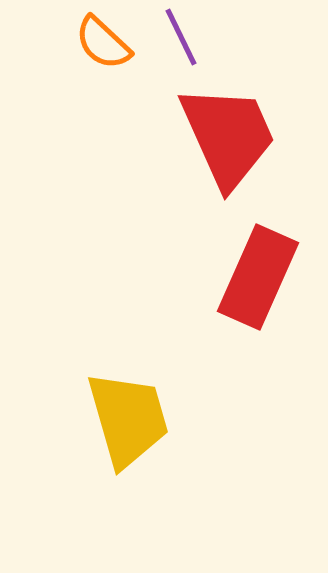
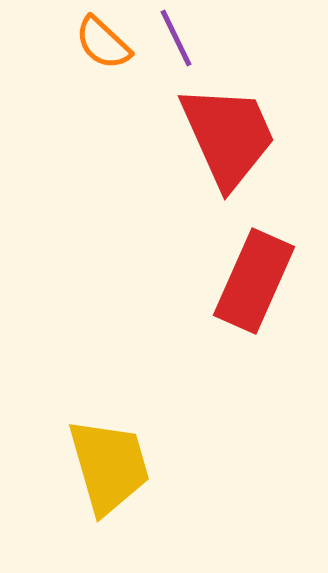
purple line: moved 5 px left, 1 px down
red rectangle: moved 4 px left, 4 px down
yellow trapezoid: moved 19 px left, 47 px down
